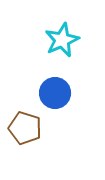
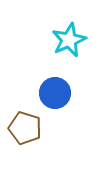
cyan star: moved 7 px right
